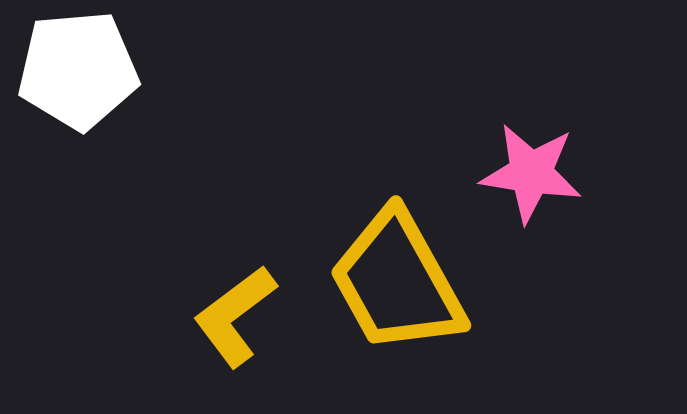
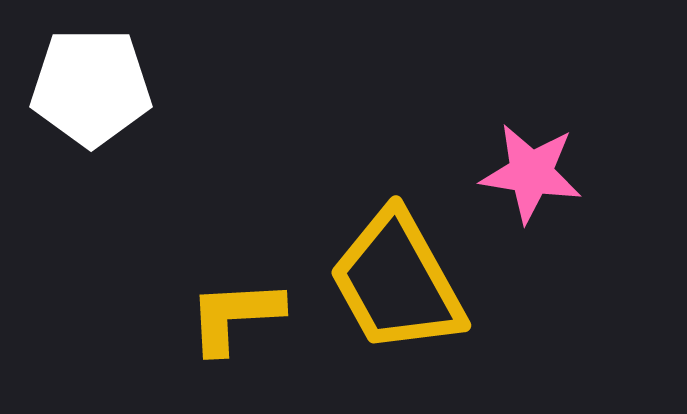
white pentagon: moved 13 px right, 17 px down; rotated 5 degrees clockwise
yellow L-shape: rotated 34 degrees clockwise
